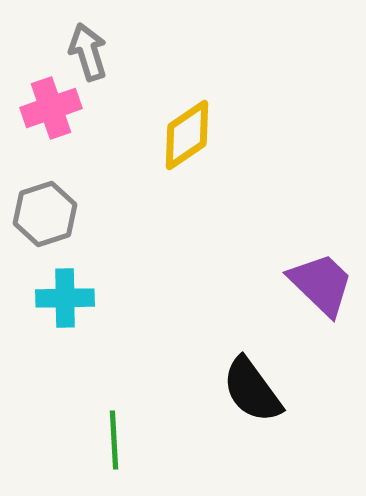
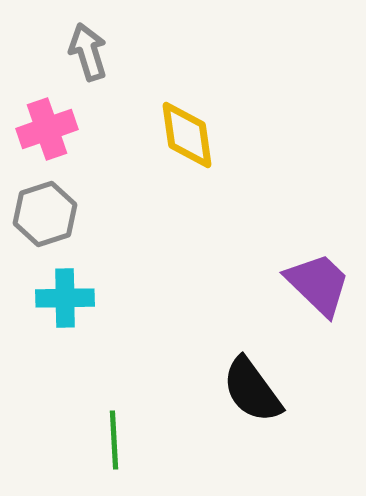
pink cross: moved 4 px left, 21 px down
yellow diamond: rotated 64 degrees counterclockwise
purple trapezoid: moved 3 px left
